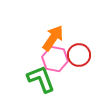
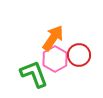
pink hexagon: rotated 20 degrees clockwise
green L-shape: moved 7 px left, 5 px up
